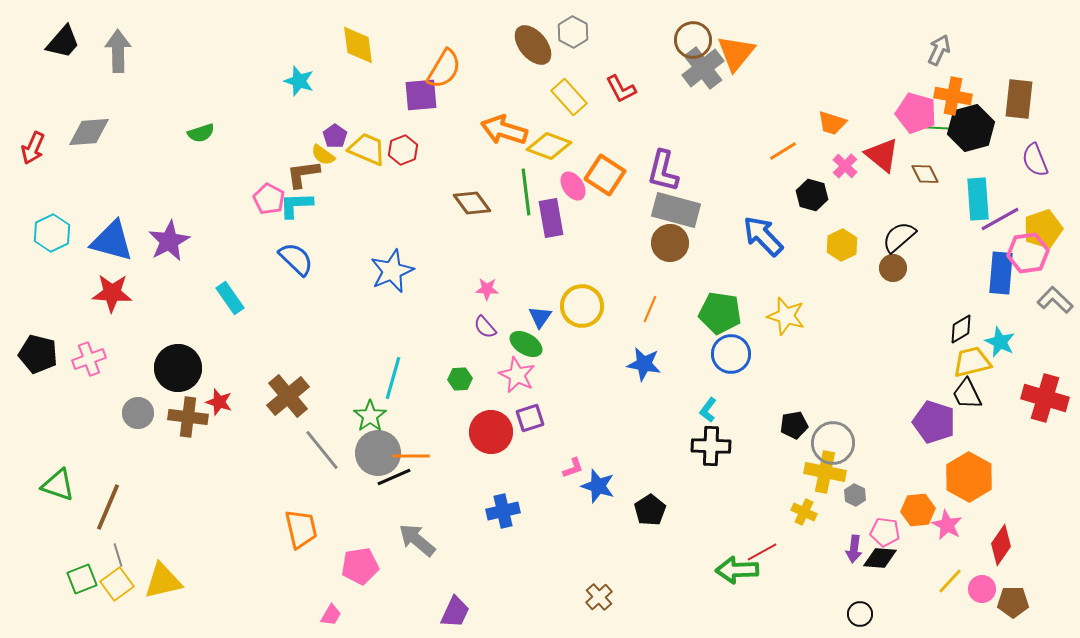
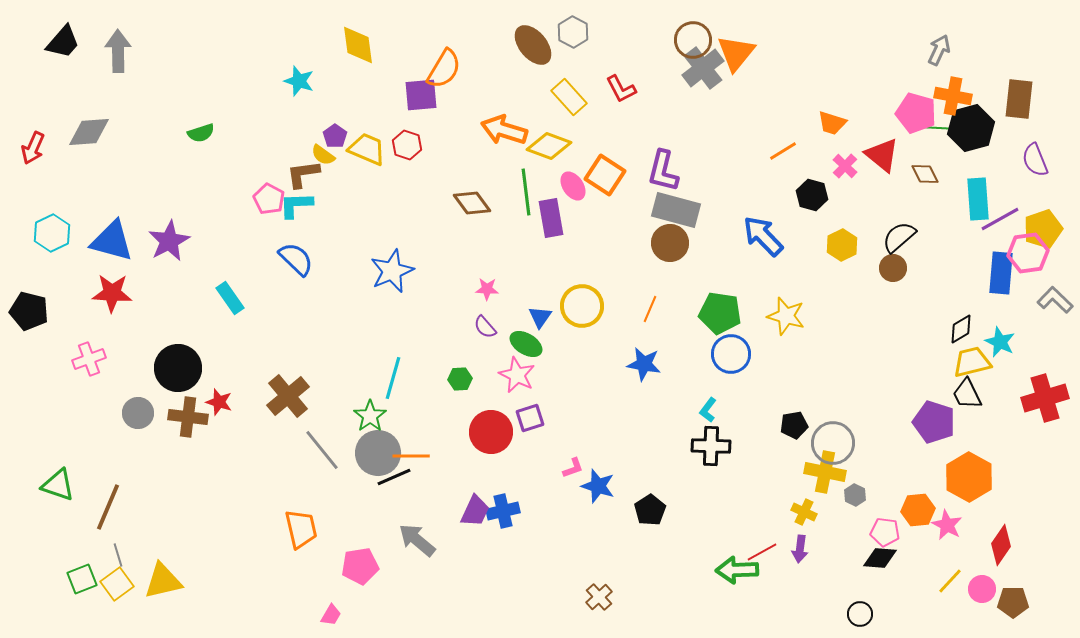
red hexagon at (403, 150): moved 4 px right, 5 px up; rotated 20 degrees counterclockwise
black pentagon at (38, 354): moved 9 px left, 43 px up
red cross at (1045, 398): rotated 33 degrees counterclockwise
purple arrow at (854, 549): moved 54 px left
purple trapezoid at (455, 612): moved 20 px right, 101 px up
